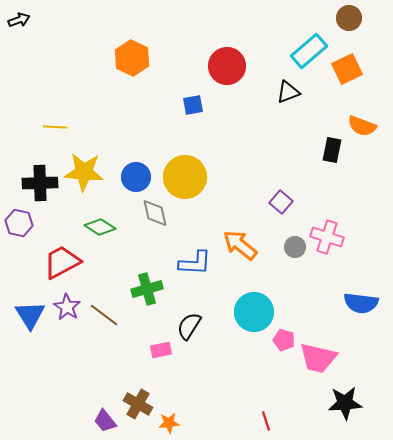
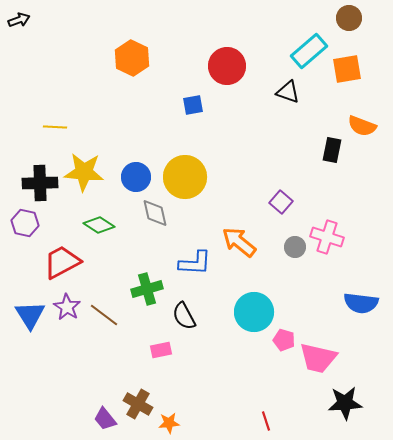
orange square: rotated 16 degrees clockwise
black triangle: rotated 40 degrees clockwise
purple hexagon: moved 6 px right
green diamond: moved 1 px left, 2 px up
orange arrow: moved 1 px left, 3 px up
black semicircle: moved 5 px left, 10 px up; rotated 60 degrees counterclockwise
purple trapezoid: moved 2 px up
